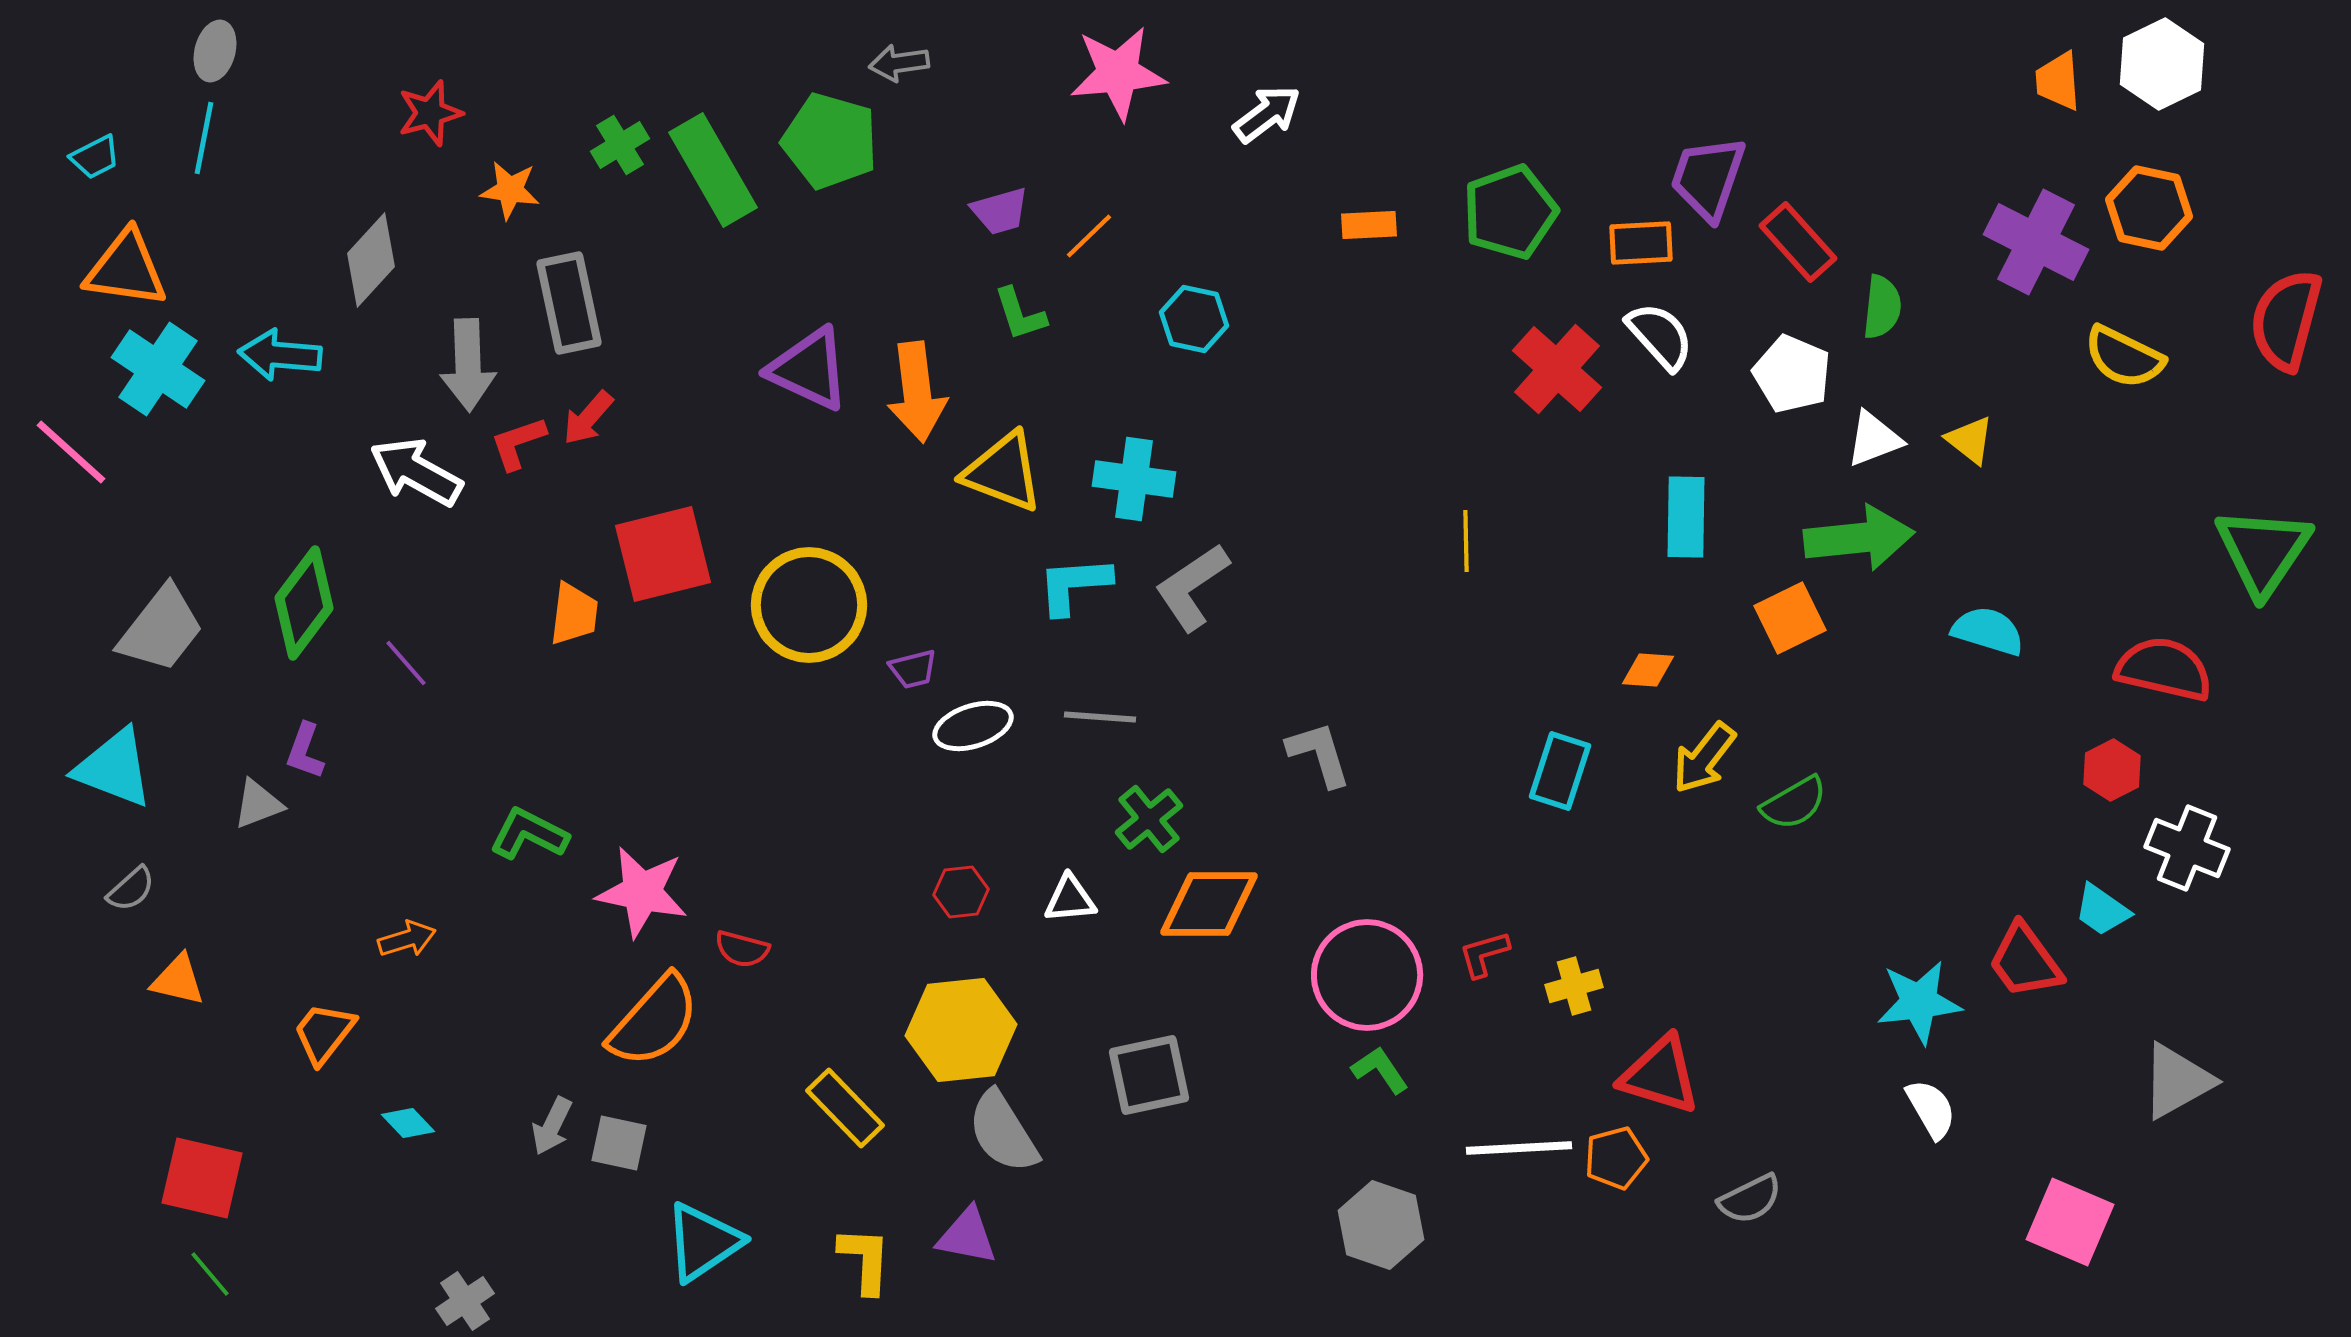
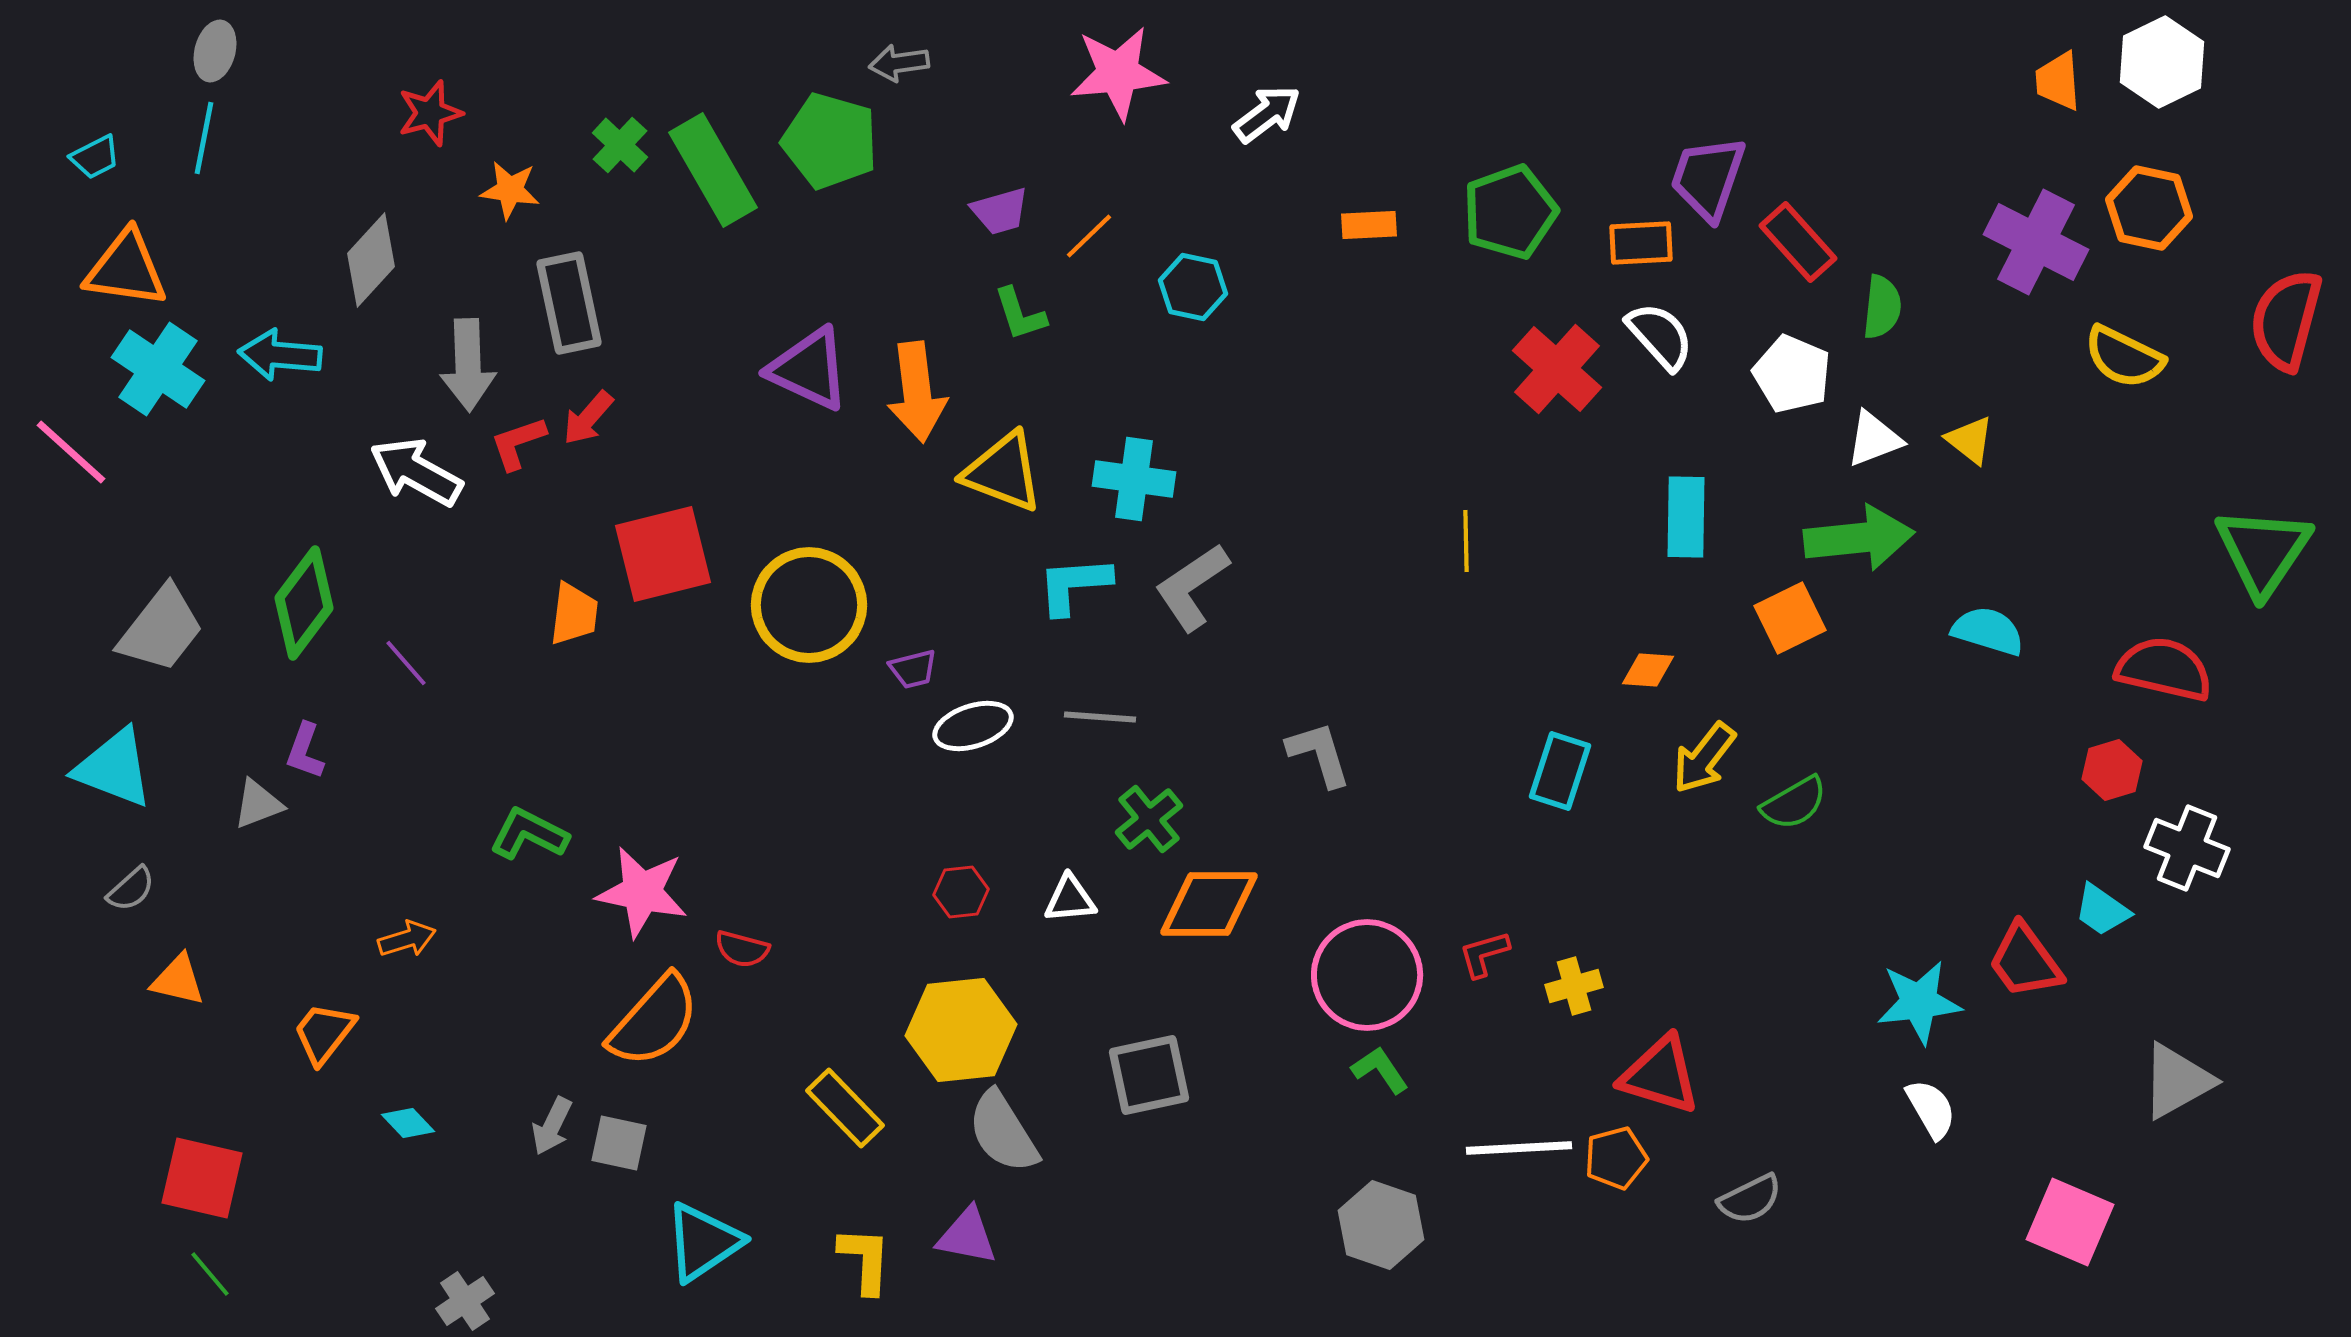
white hexagon at (2162, 64): moved 2 px up
green cross at (620, 145): rotated 16 degrees counterclockwise
cyan hexagon at (1194, 319): moved 1 px left, 32 px up
red hexagon at (2112, 770): rotated 10 degrees clockwise
